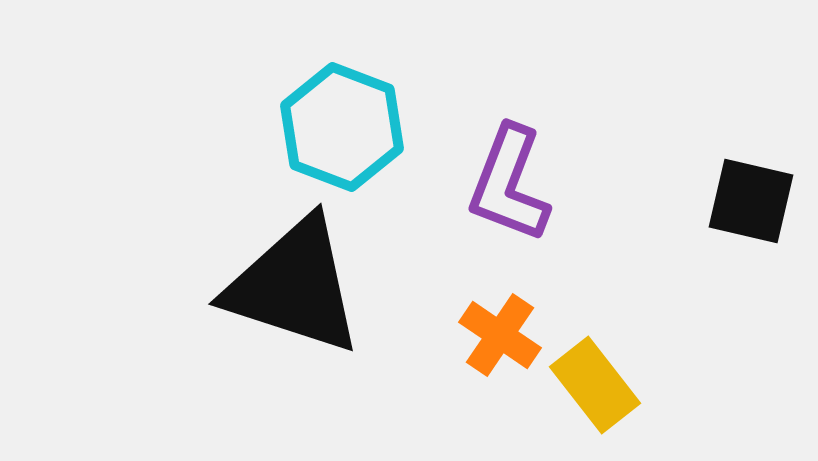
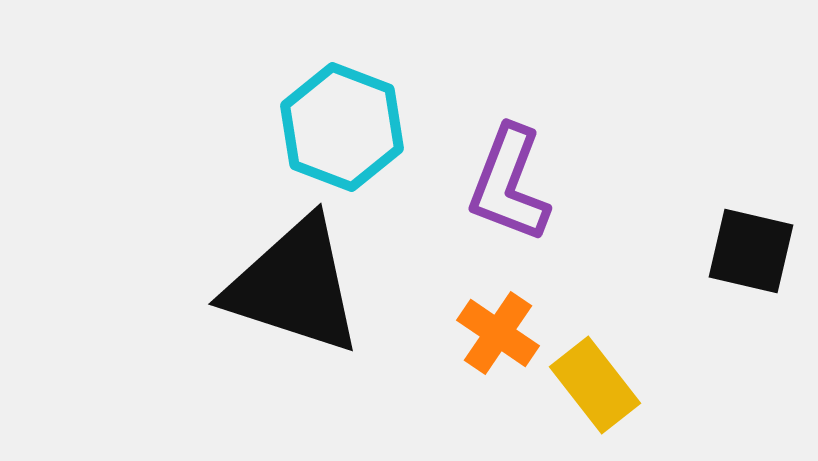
black square: moved 50 px down
orange cross: moved 2 px left, 2 px up
